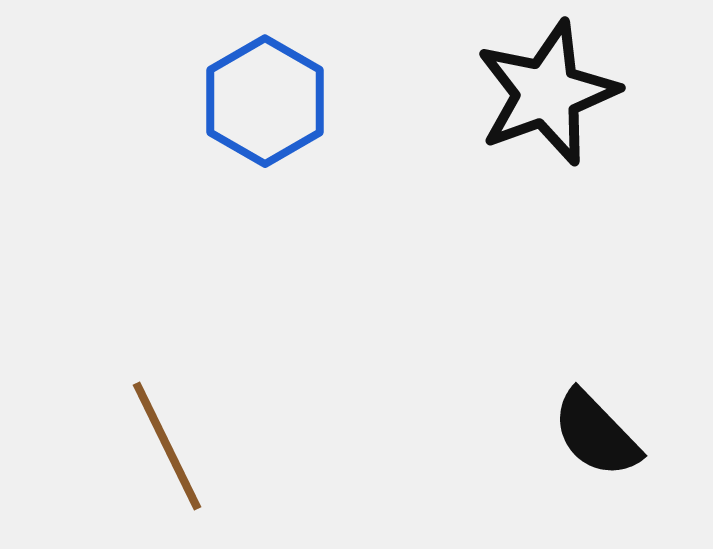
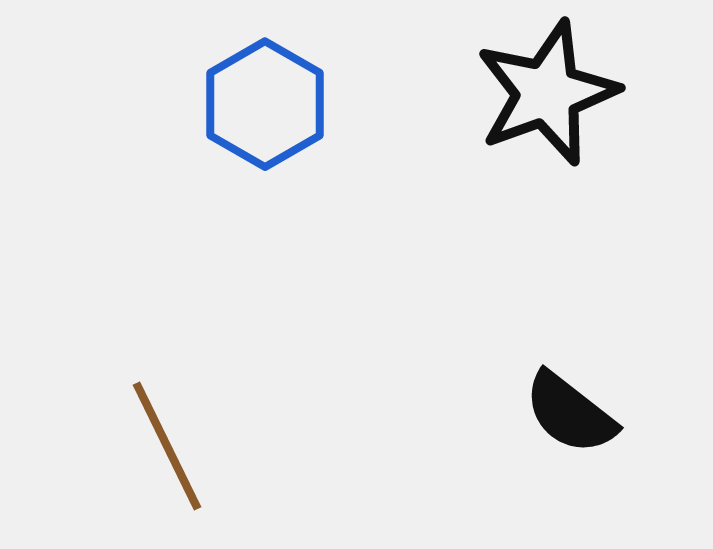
blue hexagon: moved 3 px down
black semicircle: moved 26 px left, 21 px up; rotated 8 degrees counterclockwise
